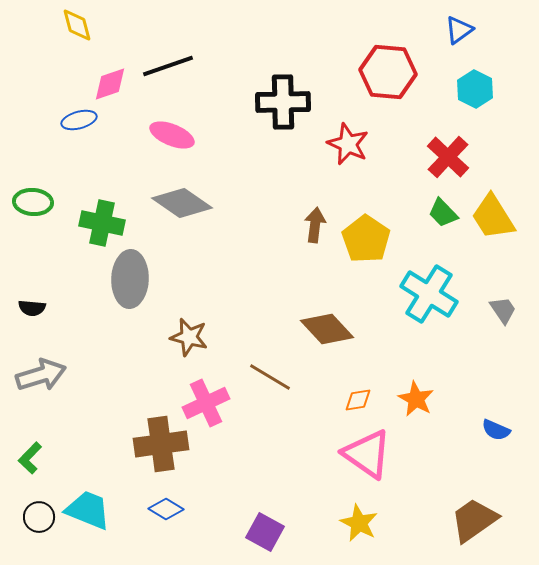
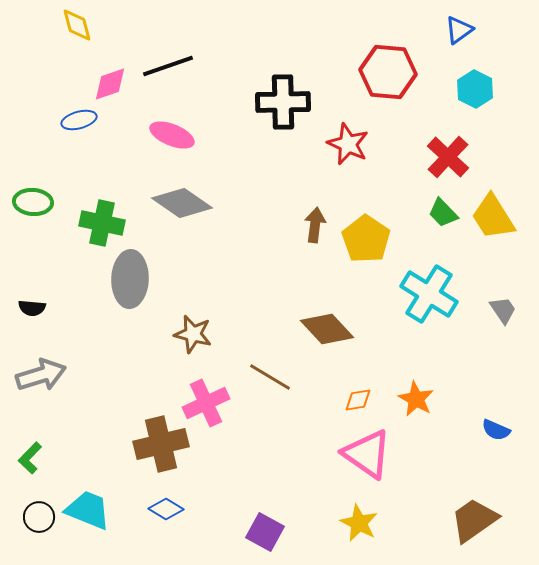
brown star: moved 4 px right, 3 px up
brown cross: rotated 6 degrees counterclockwise
